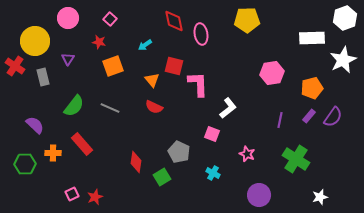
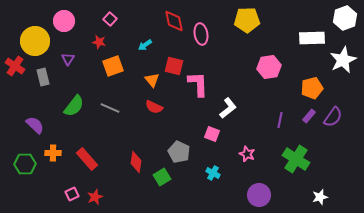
pink circle at (68, 18): moved 4 px left, 3 px down
pink hexagon at (272, 73): moved 3 px left, 6 px up
red rectangle at (82, 144): moved 5 px right, 15 px down
